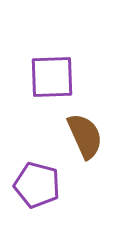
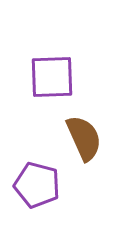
brown semicircle: moved 1 px left, 2 px down
